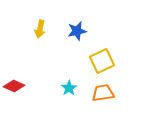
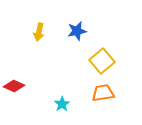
yellow arrow: moved 1 px left, 3 px down
yellow square: rotated 15 degrees counterclockwise
cyan star: moved 7 px left, 16 px down
